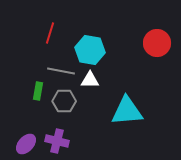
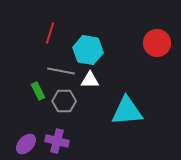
cyan hexagon: moved 2 px left
green rectangle: rotated 36 degrees counterclockwise
